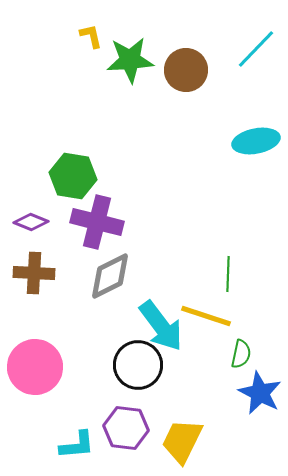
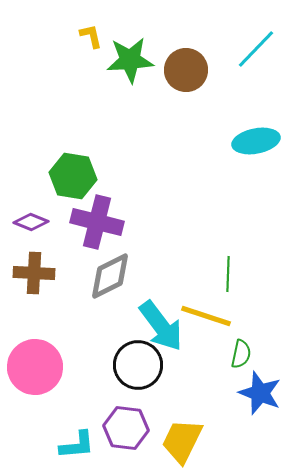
blue star: rotated 6 degrees counterclockwise
